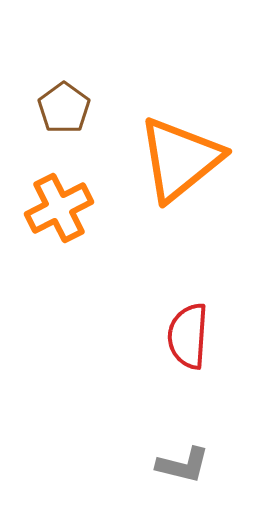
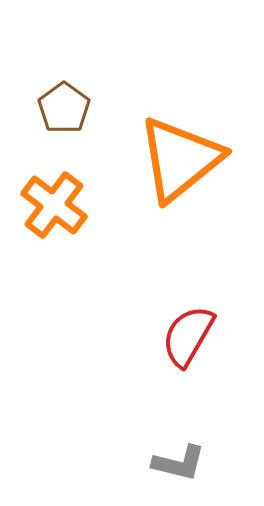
orange cross: moved 5 px left, 3 px up; rotated 26 degrees counterclockwise
red semicircle: rotated 26 degrees clockwise
gray L-shape: moved 4 px left, 2 px up
